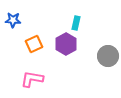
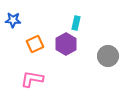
orange square: moved 1 px right
